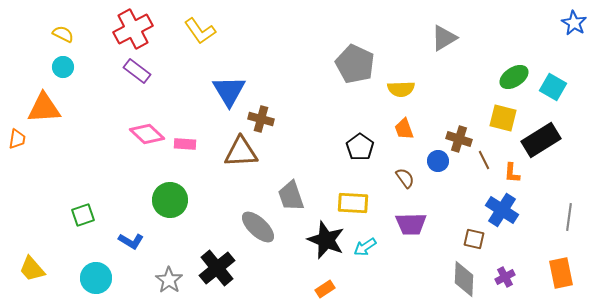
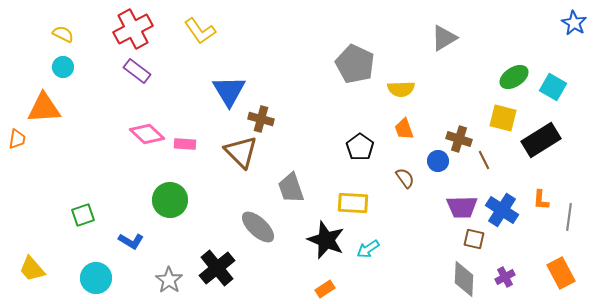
brown triangle at (241, 152): rotated 48 degrees clockwise
orange L-shape at (512, 173): moved 29 px right, 27 px down
gray trapezoid at (291, 196): moved 8 px up
purple trapezoid at (411, 224): moved 51 px right, 17 px up
cyan arrow at (365, 247): moved 3 px right, 2 px down
orange rectangle at (561, 273): rotated 16 degrees counterclockwise
